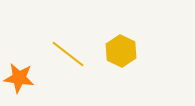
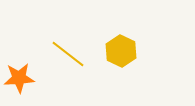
orange star: rotated 12 degrees counterclockwise
